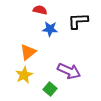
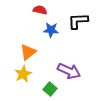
blue star: moved 1 px right, 1 px down
yellow star: moved 1 px left, 1 px up
